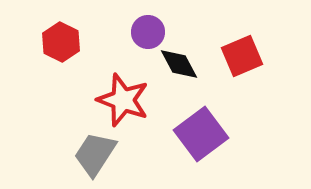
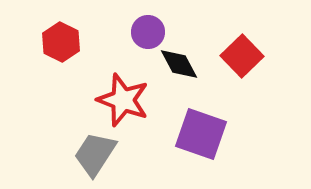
red square: rotated 21 degrees counterclockwise
purple square: rotated 34 degrees counterclockwise
